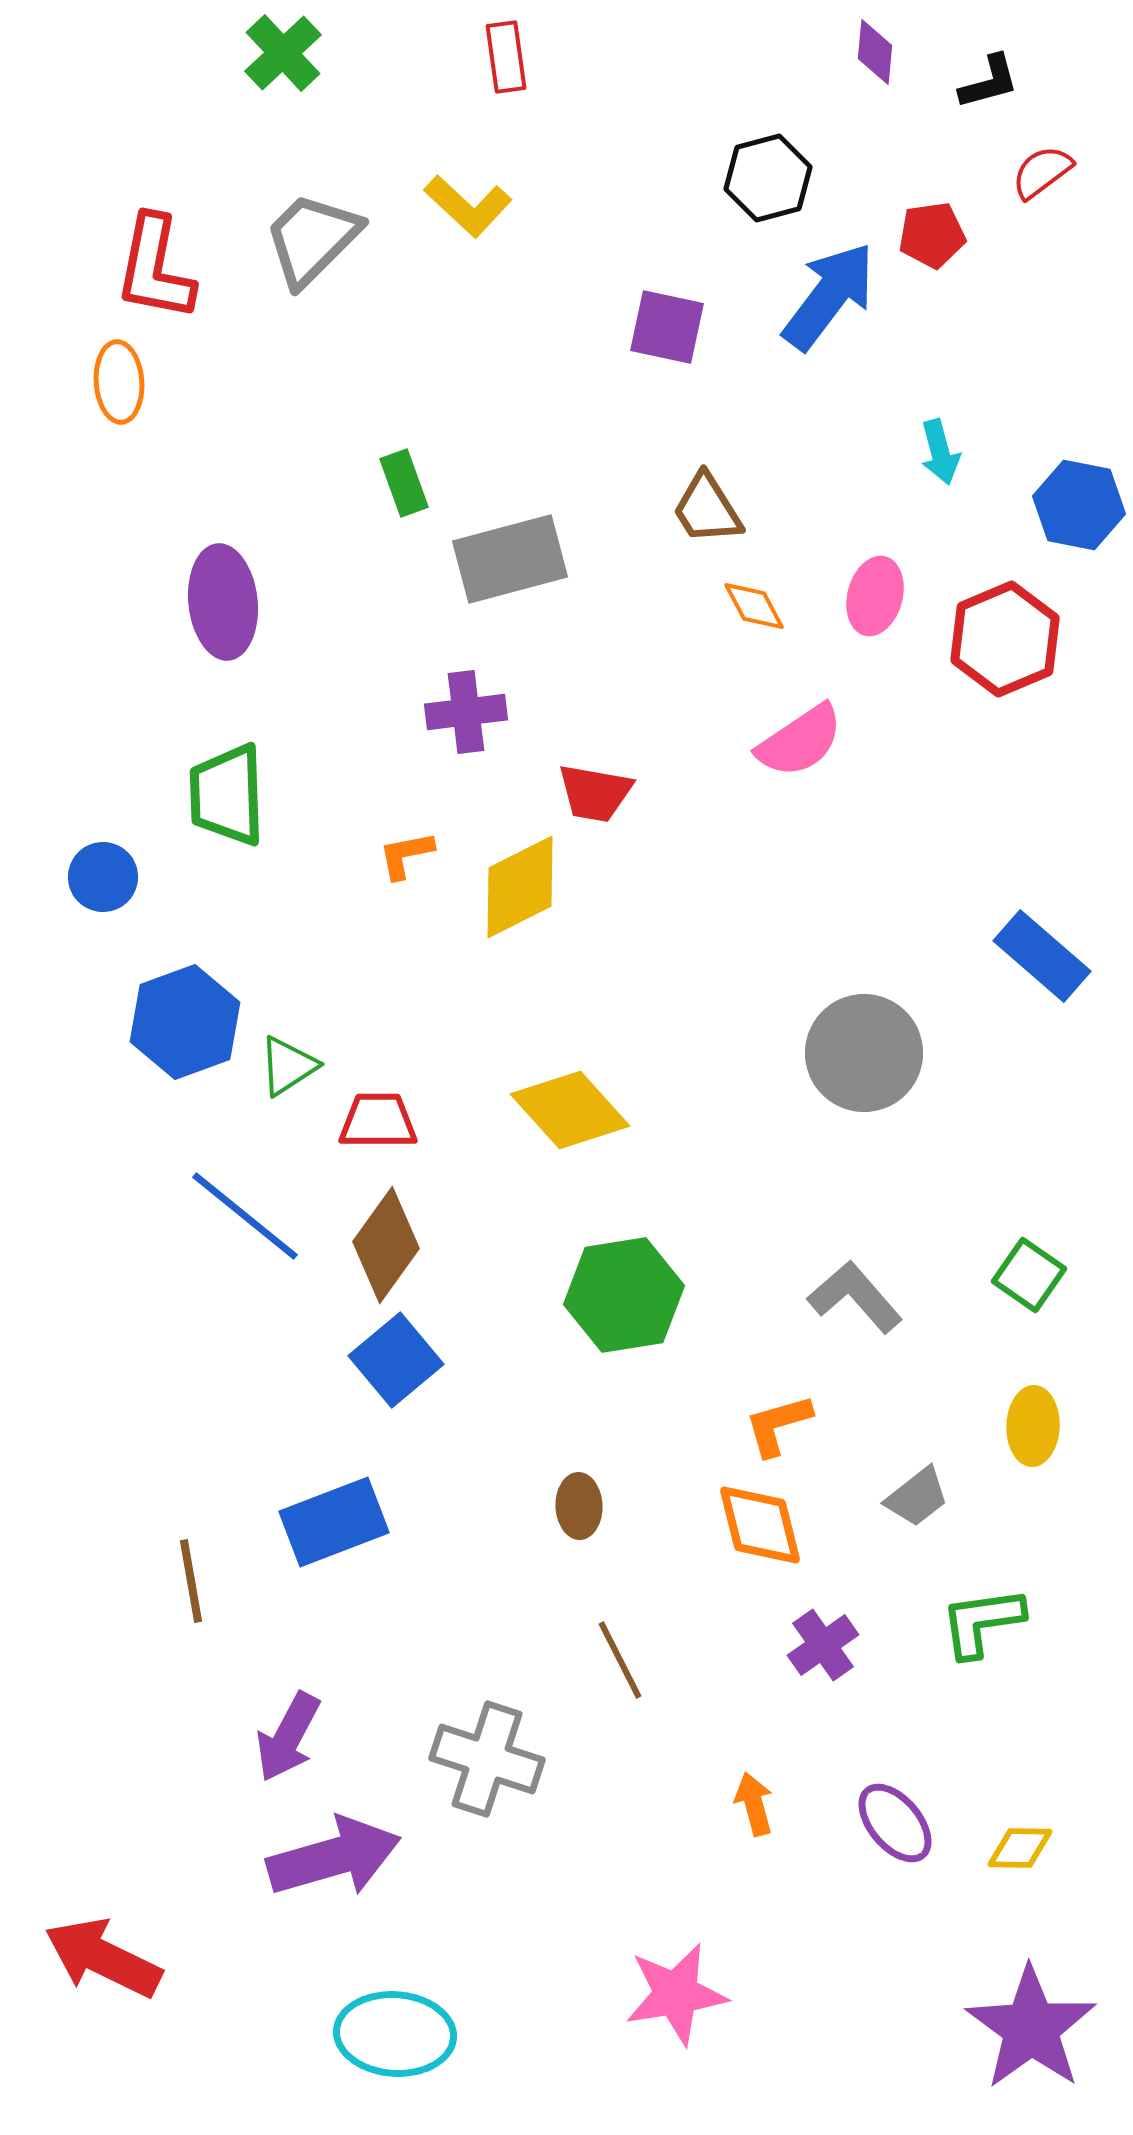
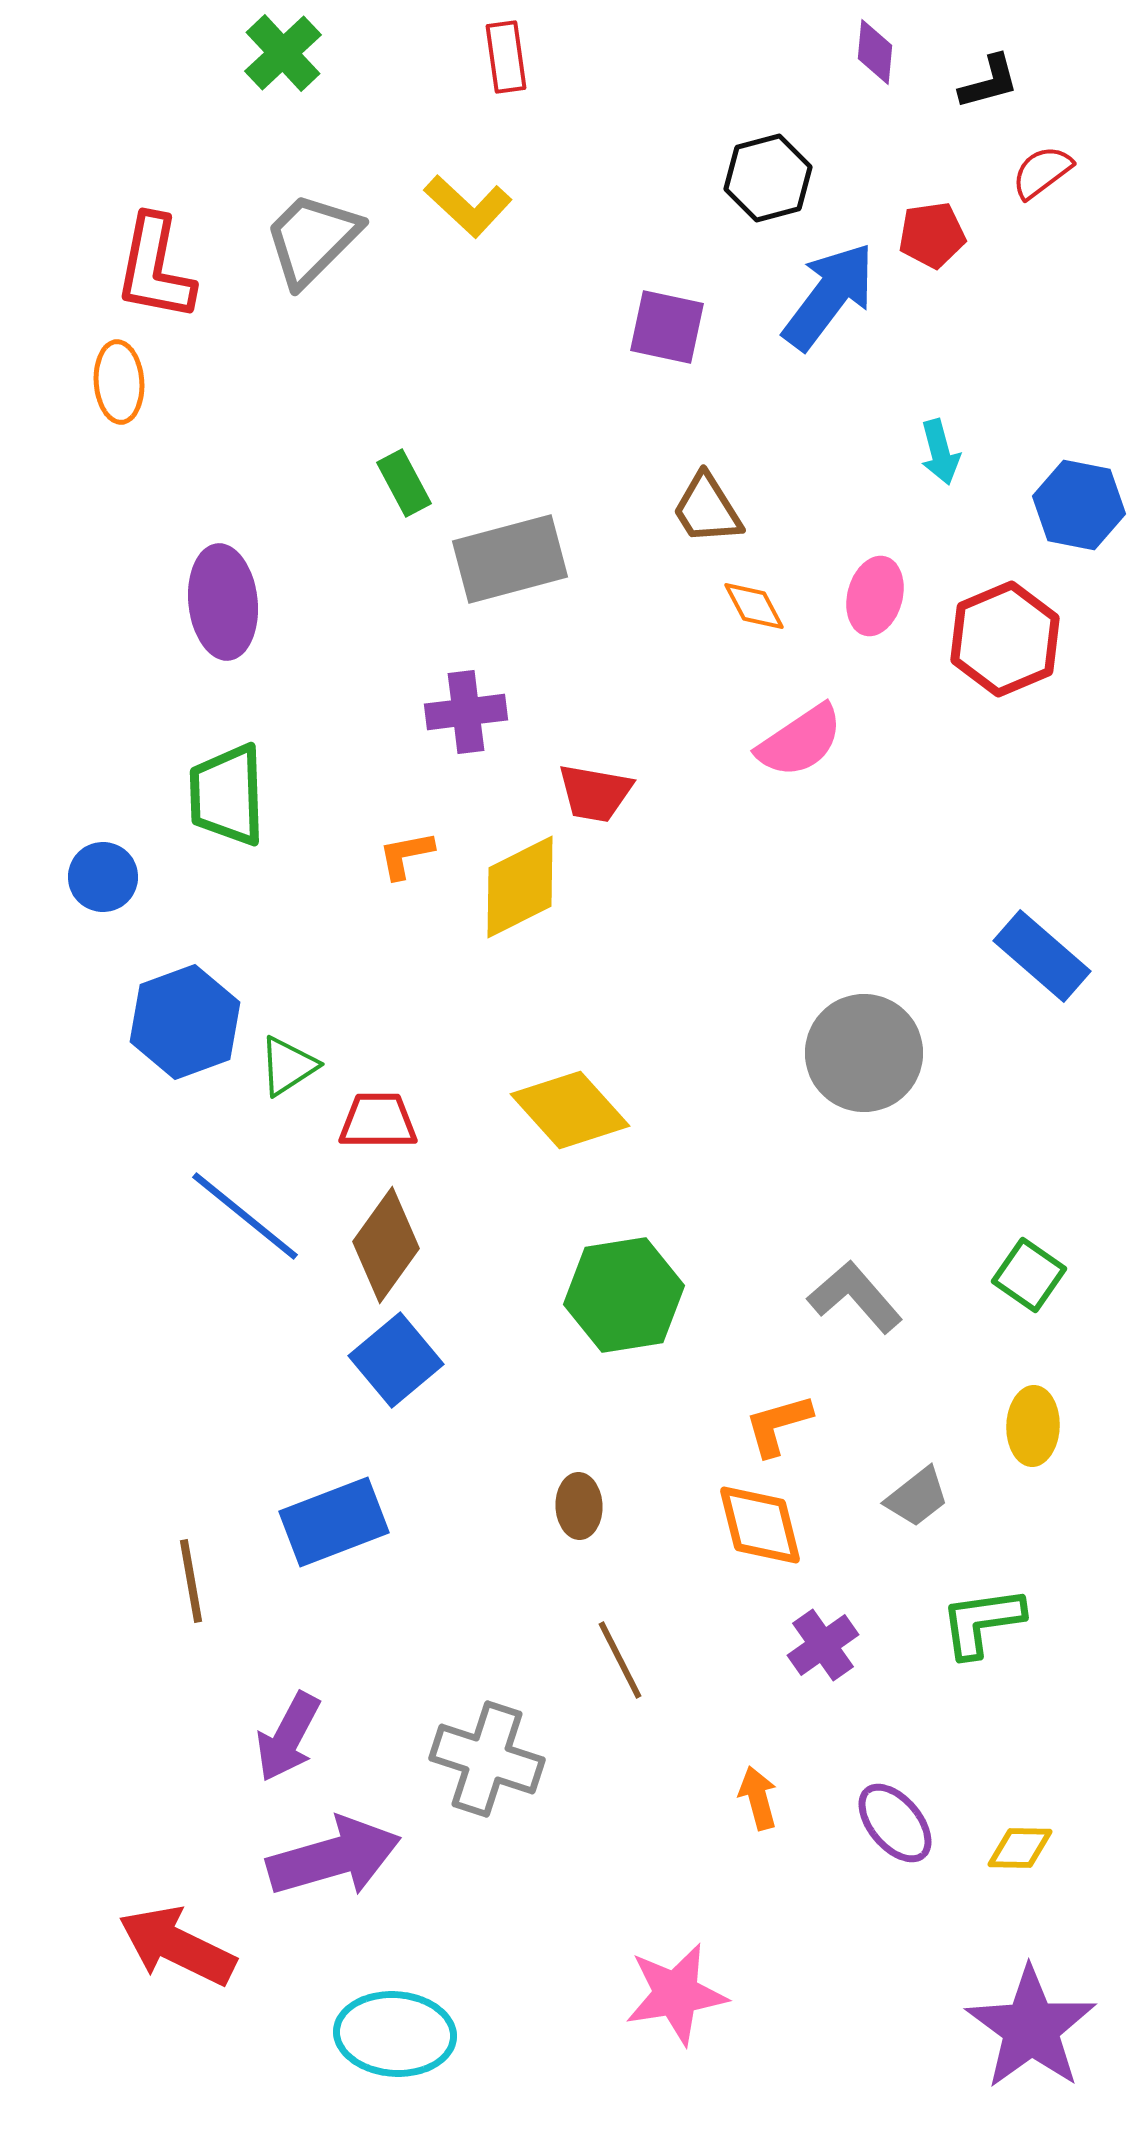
green rectangle at (404, 483): rotated 8 degrees counterclockwise
orange arrow at (754, 1804): moved 4 px right, 6 px up
red arrow at (103, 1958): moved 74 px right, 12 px up
